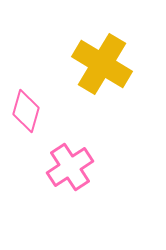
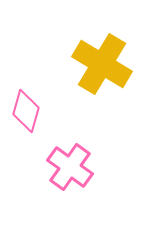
pink cross: rotated 21 degrees counterclockwise
